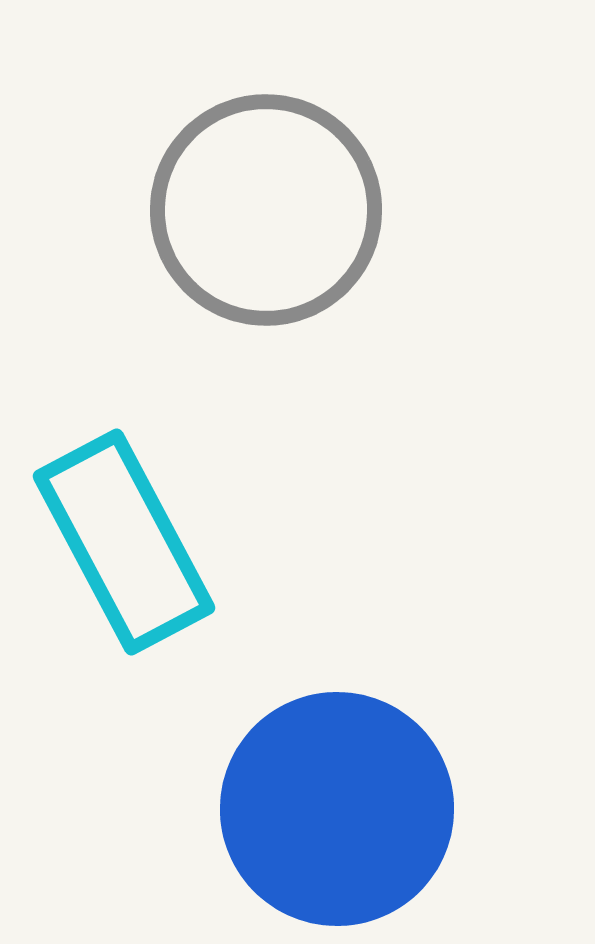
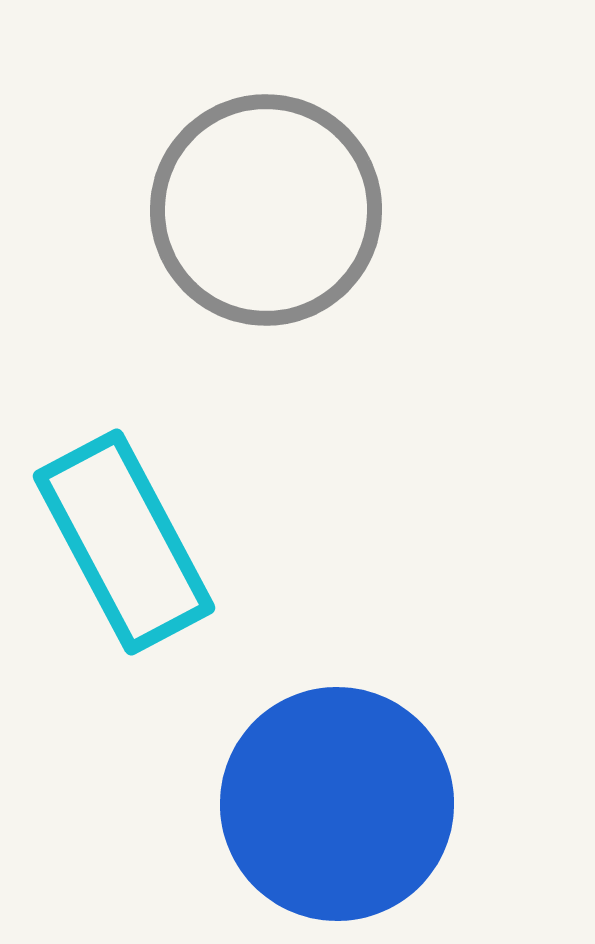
blue circle: moved 5 px up
